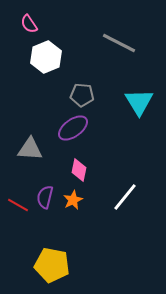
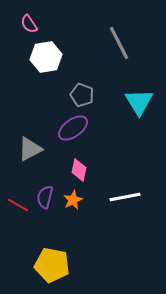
gray line: rotated 36 degrees clockwise
white hexagon: rotated 12 degrees clockwise
gray pentagon: rotated 15 degrees clockwise
gray triangle: rotated 32 degrees counterclockwise
white line: rotated 40 degrees clockwise
